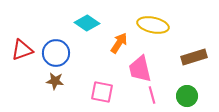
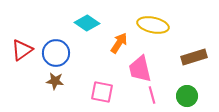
red triangle: rotated 15 degrees counterclockwise
